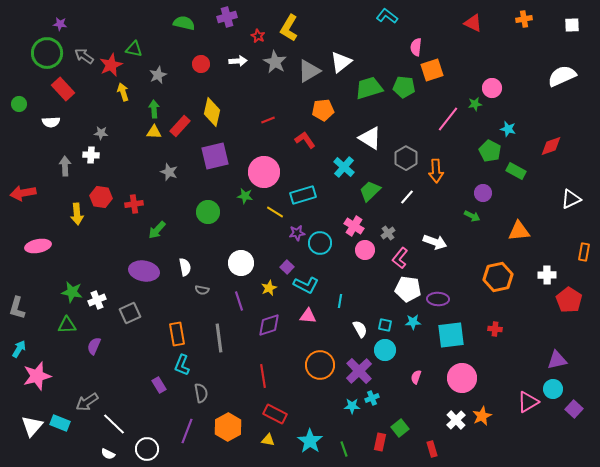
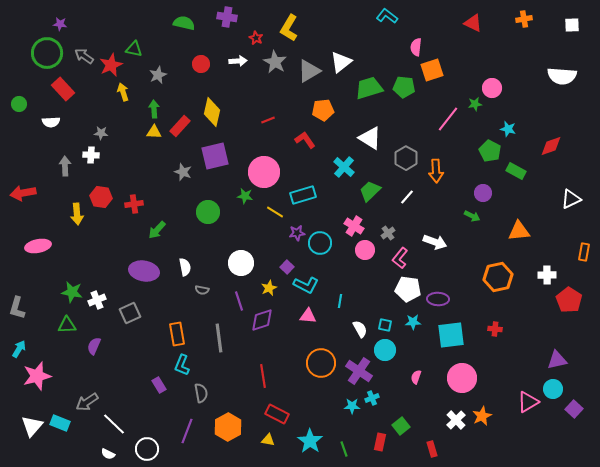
purple cross at (227, 17): rotated 24 degrees clockwise
red star at (258, 36): moved 2 px left, 2 px down
white semicircle at (562, 76): rotated 152 degrees counterclockwise
gray star at (169, 172): moved 14 px right
purple diamond at (269, 325): moved 7 px left, 5 px up
orange circle at (320, 365): moved 1 px right, 2 px up
purple cross at (359, 371): rotated 12 degrees counterclockwise
red rectangle at (275, 414): moved 2 px right
green square at (400, 428): moved 1 px right, 2 px up
